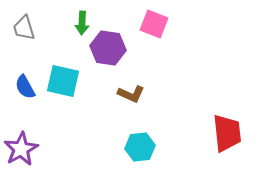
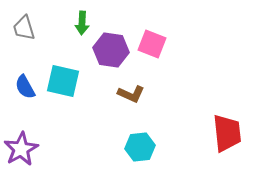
pink square: moved 2 px left, 20 px down
purple hexagon: moved 3 px right, 2 px down
